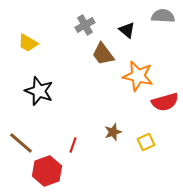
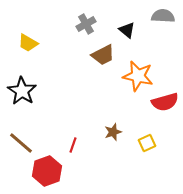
gray cross: moved 1 px right, 1 px up
brown trapezoid: moved 1 px down; rotated 80 degrees counterclockwise
black star: moved 17 px left; rotated 12 degrees clockwise
yellow square: moved 1 px right, 1 px down
